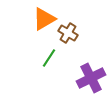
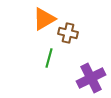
brown cross: rotated 18 degrees counterclockwise
green line: rotated 18 degrees counterclockwise
